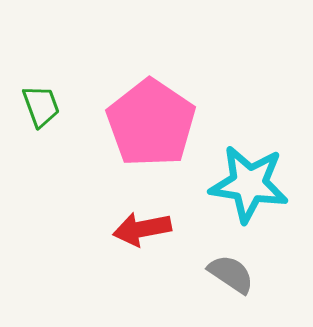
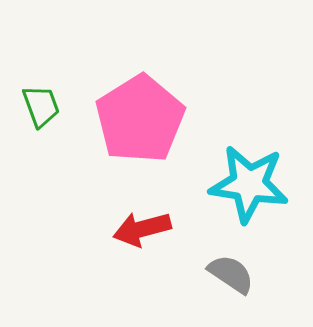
pink pentagon: moved 11 px left, 4 px up; rotated 6 degrees clockwise
red arrow: rotated 4 degrees counterclockwise
